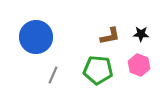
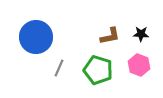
green pentagon: rotated 12 degrees clockwise
gray line: moved 6 px right, 7 px up
